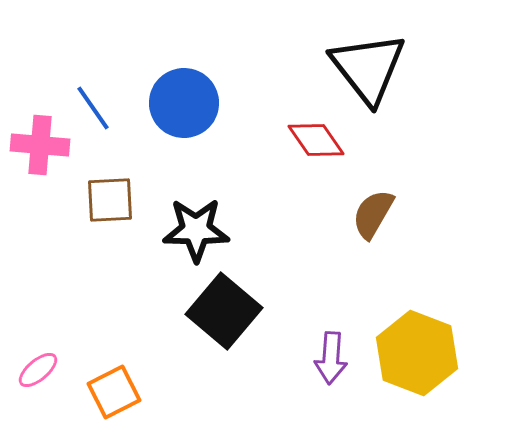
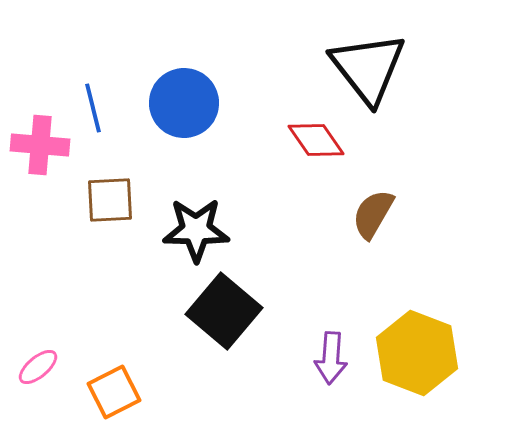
blue line: rotated 21 degrees clockwise
pink ellipse: moved 3 px up
